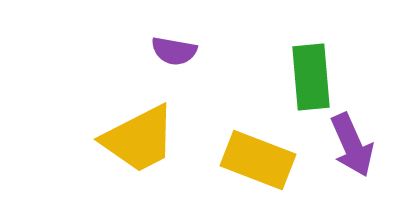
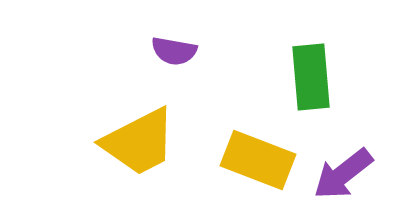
yellow trapezoid: moved 3 px down
purple arrow: moved 9 px left, 29 px down; rotated 76 degrees clockwise
